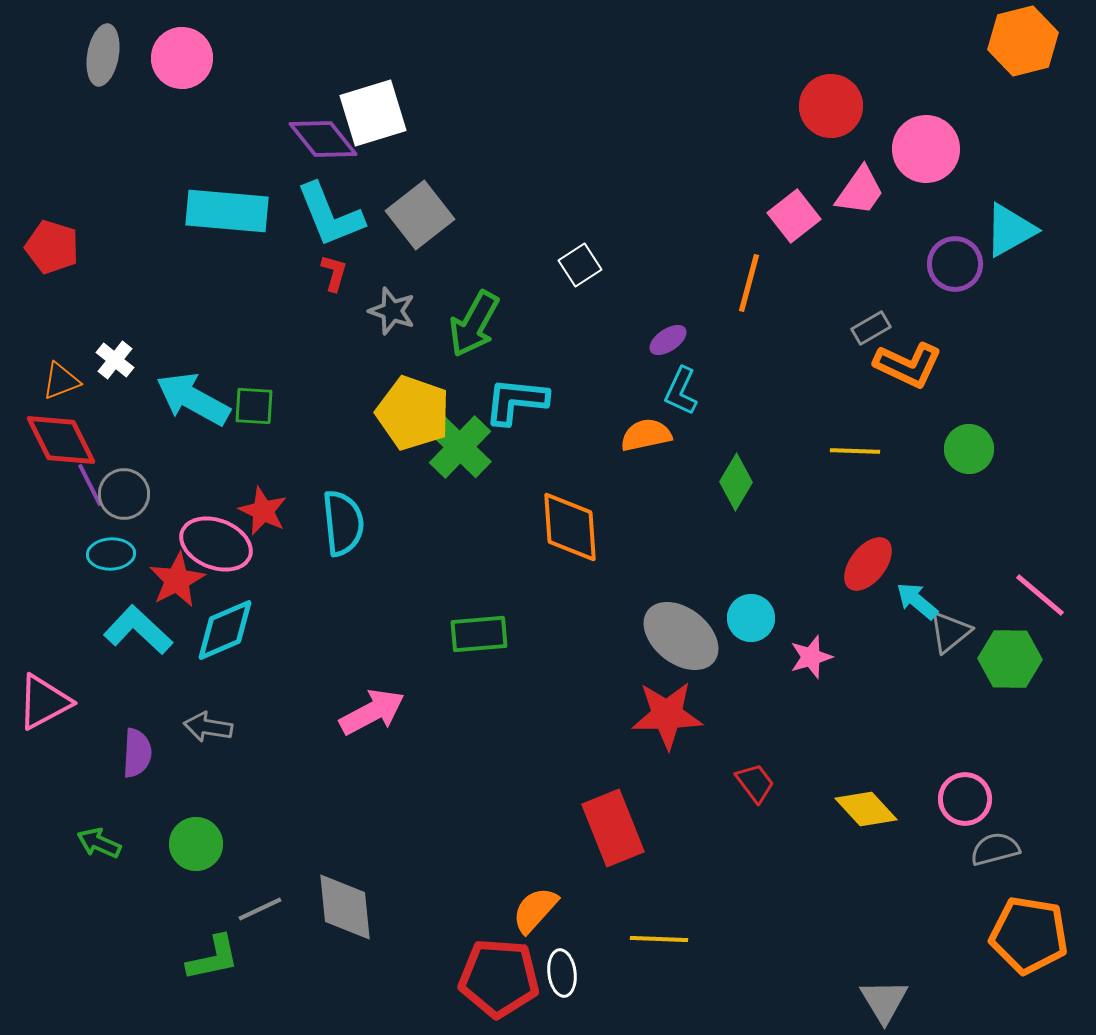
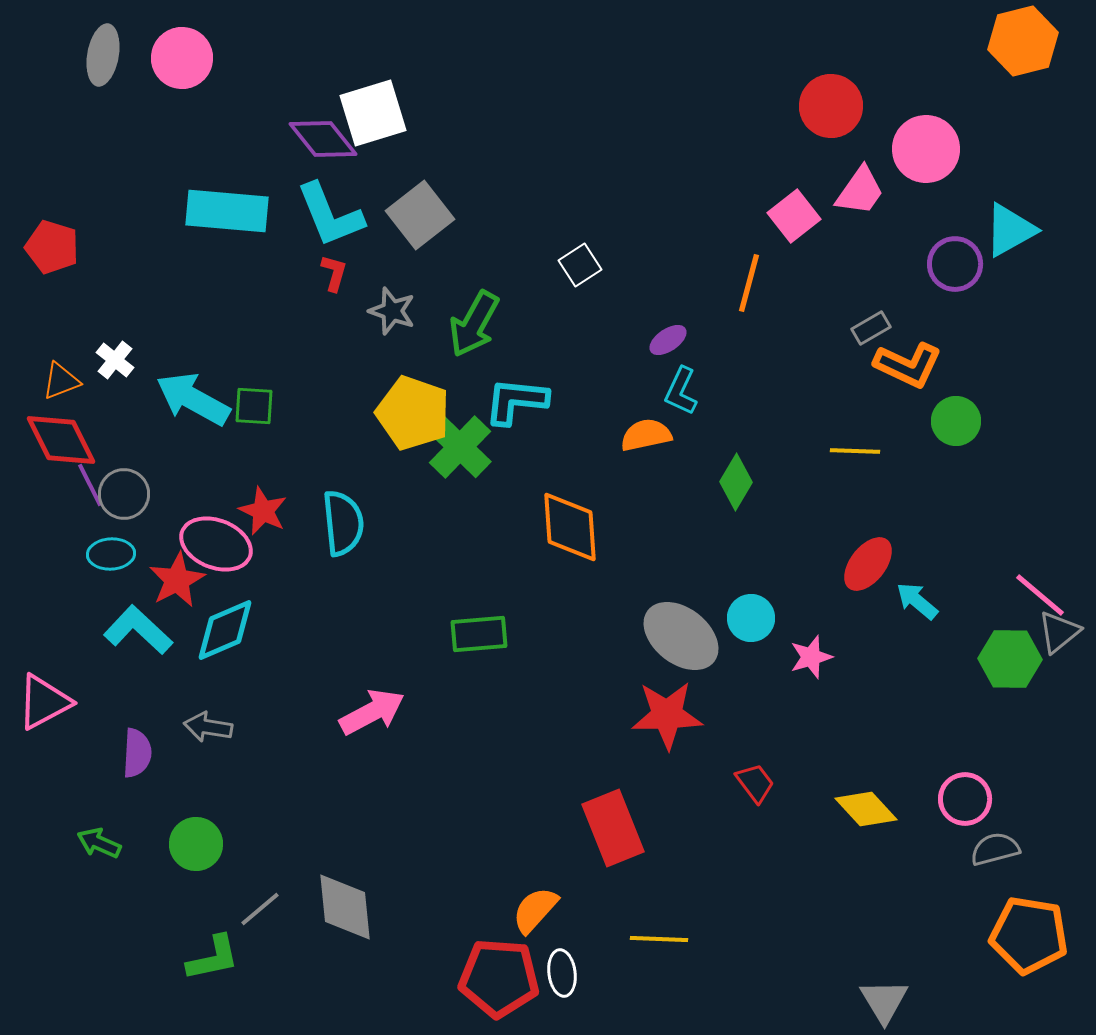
green circle at (969, 449): moved 13 px left, 28 px up
gray triangle at (950, 632): moved 109 px right
gray line at (260, 909): rotated 15 degrees counterclockwise
